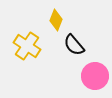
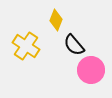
yellow cross: moved 1 px left
pink circle: moved 4 px left, 6 px up
